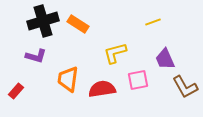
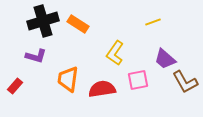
yellow L-shape: rotated 40 degrees counterclockwise
purple trapezoid: rotated 25 degrees counterclockwise
brown L-shape: moved 5 px up
red rectangle: moved 1 px left, 5 px up
